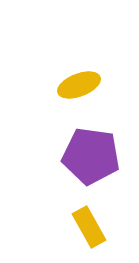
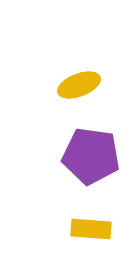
yellow rectangle: moved 2 px right, 2 px down; rotated 57 degrees counterclockwise
